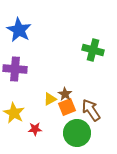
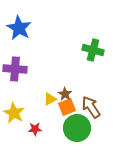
blue star: moved 2 px up
brown arrow: moved 3 px up
green circle: moved 5 px up
